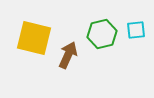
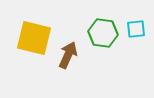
cyan square: moved 1 px up
green hexagon: moved 1 px right, 1 px up; rotated 20 degrees clockwise
